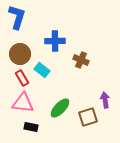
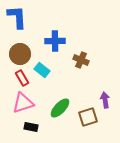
blue L-shape: rotated 20 degrees counterclockwise
pink triangle: rotated 25 degrees counterclockwise
